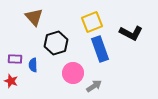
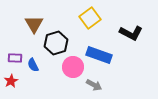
brown triangle: moved 7 px down; rotated 12 degrees clockwise
yellow square: moved 2 px left, 4 px up; rotated 15 degrees counterclockwise
blue rectangle: moved 1 px left, 6 px down; rotated 50 degrees counterclockwise
purple rectangle: moved 1 px up
blue semicircle: rotated 24 degrees counterclockwise
pink circle: moved 6 px up
red star: rotated 24 degrees clockwise
gray arrow: moved 1 px up; rotated 63 degrees clockwise
